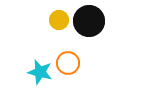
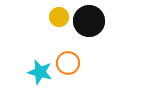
yellow circle: moved 3 px up
